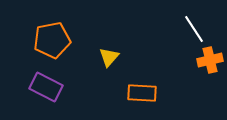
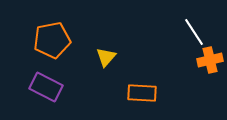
white line: moved 3 px down
yellow triangle: moved 3 px left
